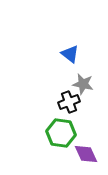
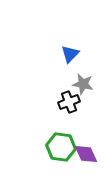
blue triangle: rotated 36 degrees clockwise
green hexagon: moved 14 px down
